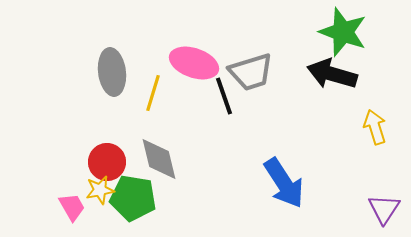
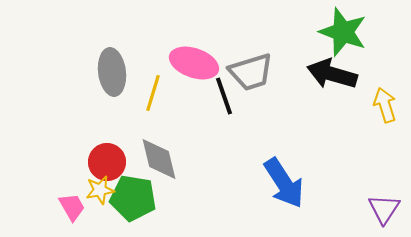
yellow arrow: moved 10 px right, 22 px up
